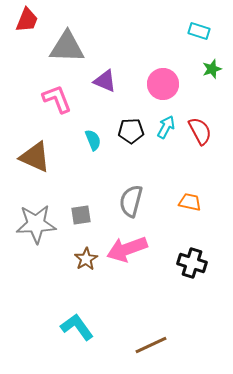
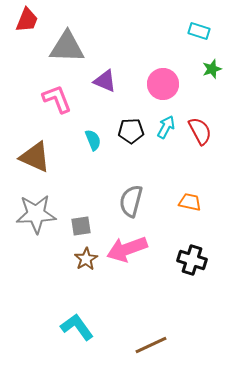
gray square: moved 11 px down
gray star: moved 10 px up
black cross: moved 3 px up
